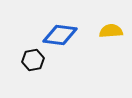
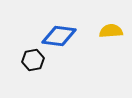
blue diamond: moved 1 px left, 1 px down
